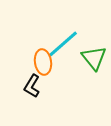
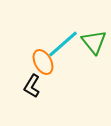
green triangle: moved 16 px up
orange ellipse: rotated 20 degrees counterclockwise
